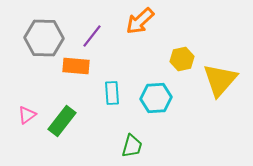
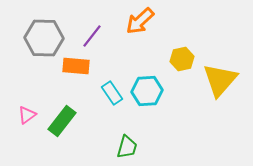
cyan rectangle: rotated 30 degrees counterclockwise
cyan hexagon: moved 9 px left, 7 px up
green trapezoid: moved 5 px left, 1 px down
